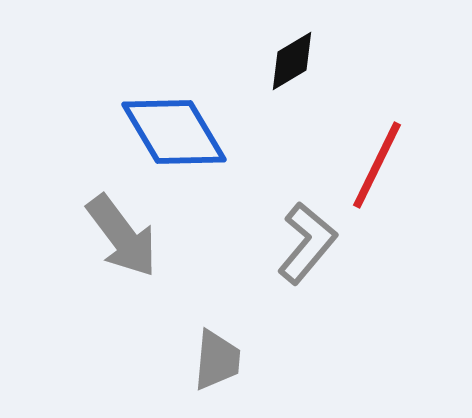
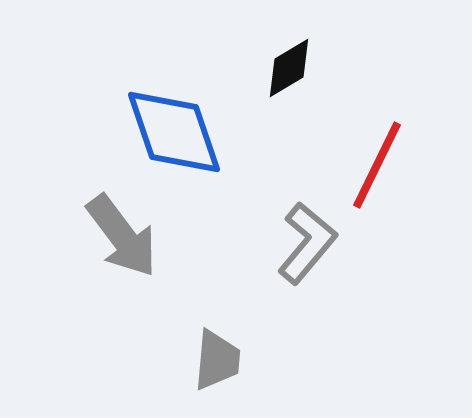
black diamond: moved 3 px left, 7 px down
blue diamond: rotated 12 degrees clockwise
